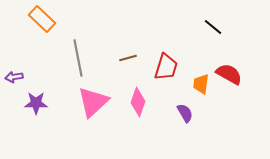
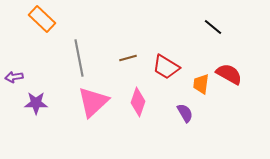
gray line: moved 1 px right
red trapezoid: rotated 104 degrees clockwise
